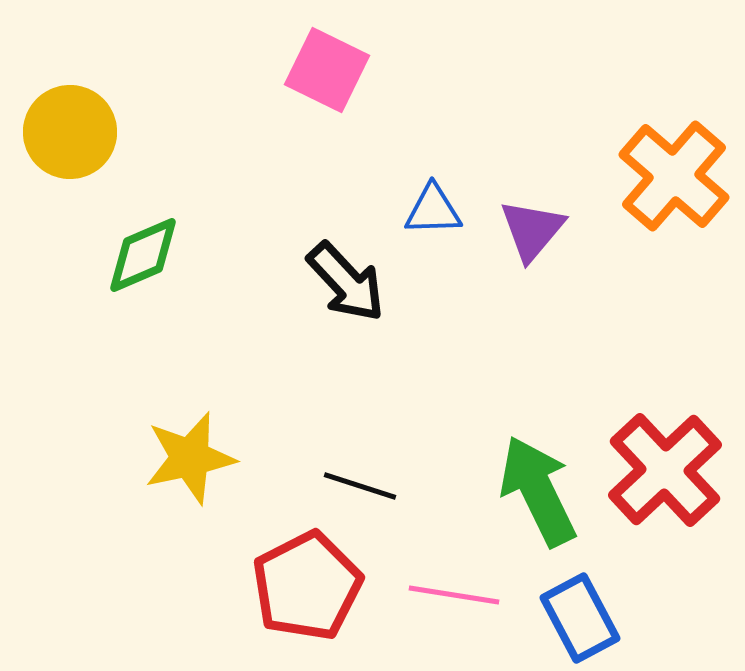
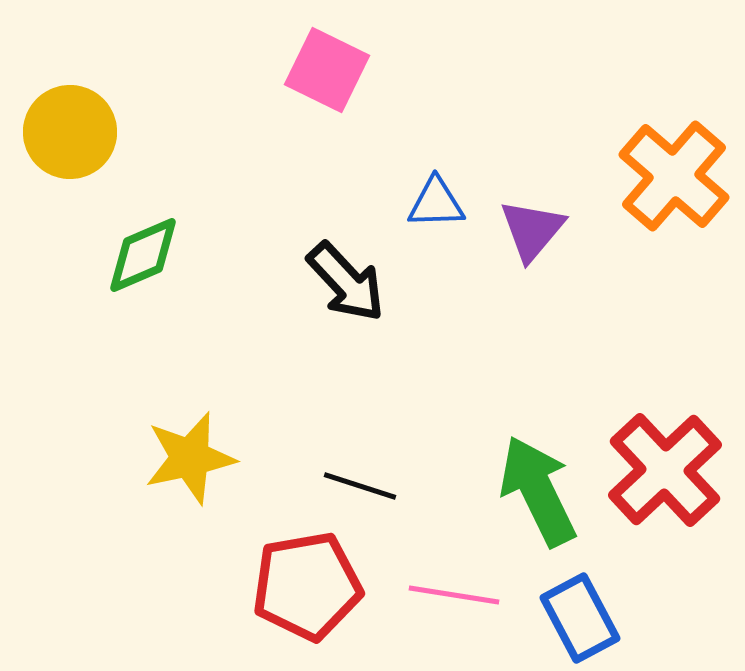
blue triangle: moved 3 px right, 7 px up
red pentagon: rotated 17 degrees clockwise
